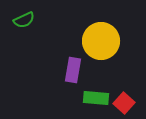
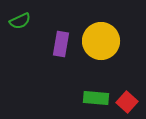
green semicircle: moved 4 px left, 1 px down
purple rectangle: moved 12 px left, 26 px up
red square: moved 3 px right, 1 px up
